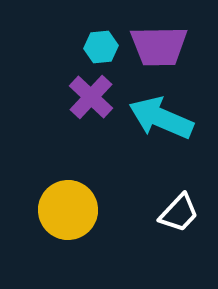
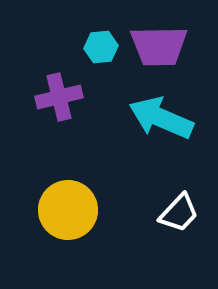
purple cross: moved 32 px left; rotated 33 degrees clockwise
